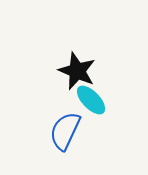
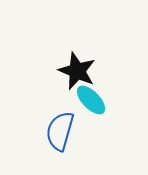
blue semicircle: moved 5 px left; rotated 9 degrees counterclockwise
